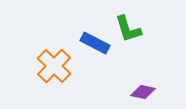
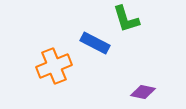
green L-shape: moved 2 px left, 10 px up
orange cross: rotated 24 degrees clockwise
